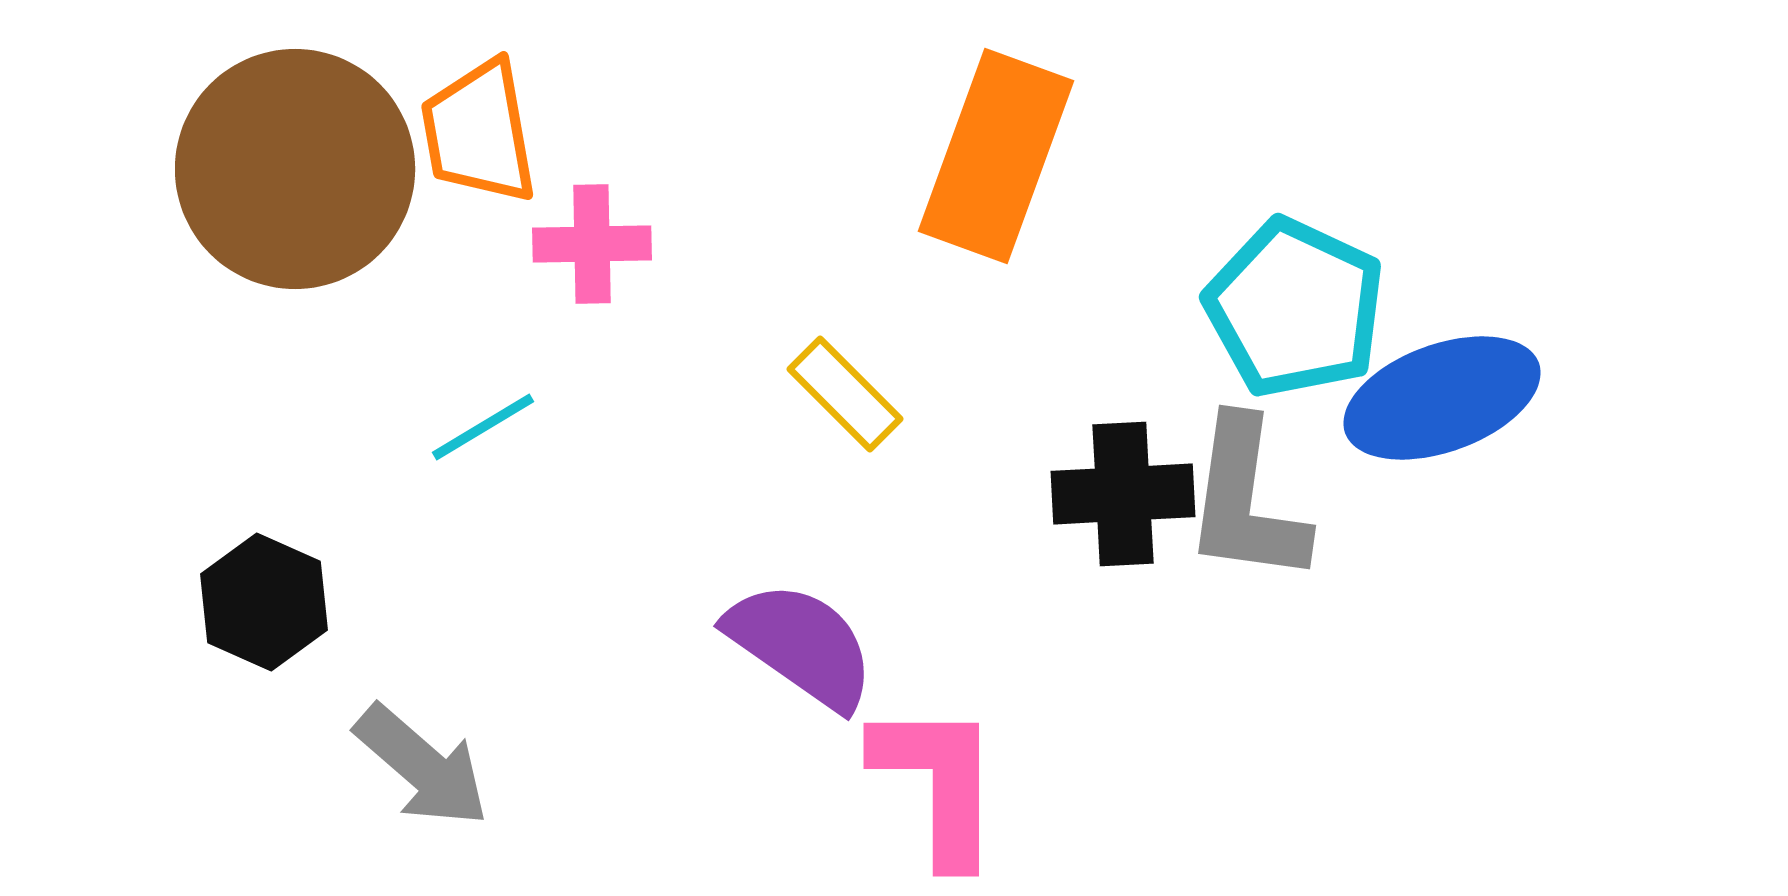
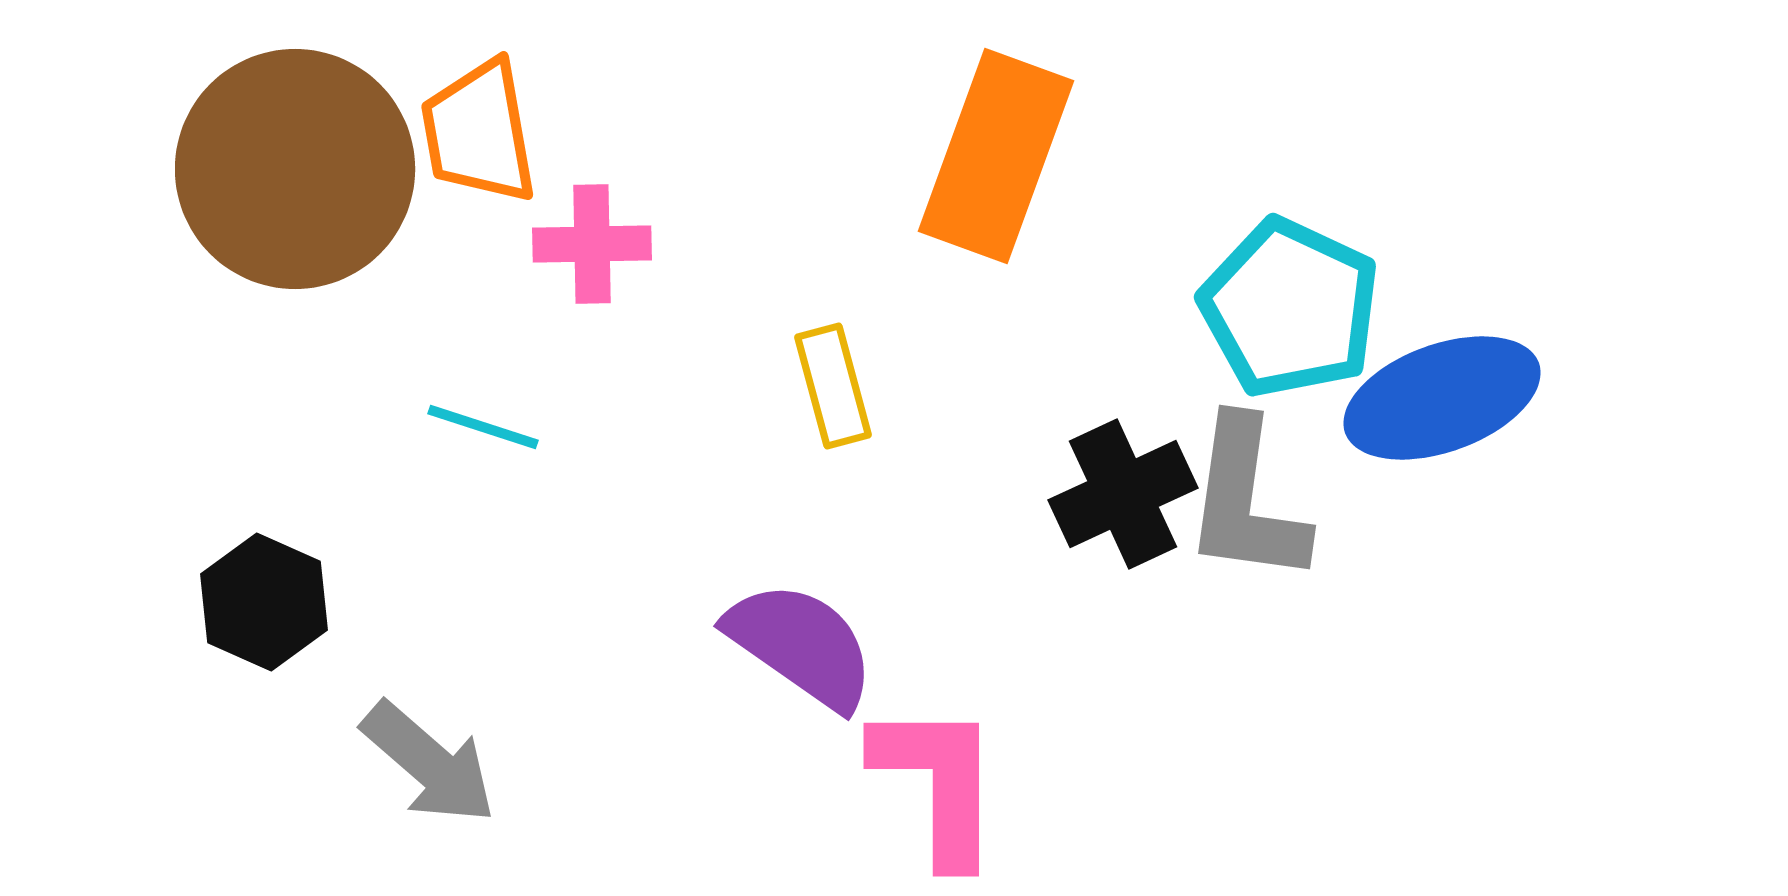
cyan pentagon: moved 5 px left
yellow rectangle: moved 12 px left, 8 px up; rotated 30 degrees clockwise
cyan line: rotated 49 degrees clockwise
black cross: rotated 22 degrees counterclockwise
gray arrow: moved 7 px right, 3 px up
